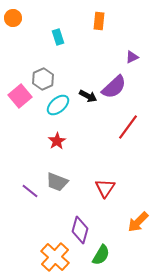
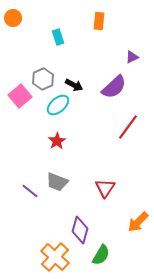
black arrow: moved 14 px left, 11 px up
